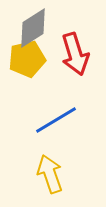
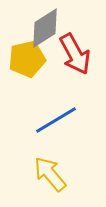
gray diamond: moved 12 px right
red arrow: rotated 12 degrees counterclockwise
yellow arrow: rotated 21 degrees counterclockwise
